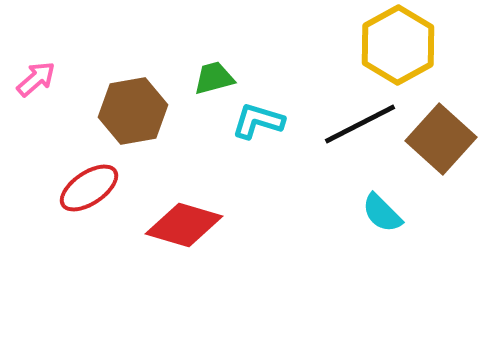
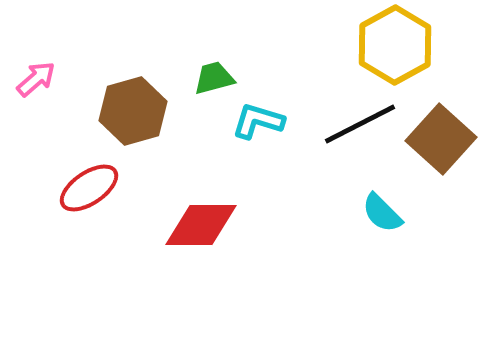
yellow hexagon: moved 3 px left
brown hexagon: rotated 6 degrees counterclockwise
red diamond: moved 17 px right; rotated 16 degrees counterclockwise
